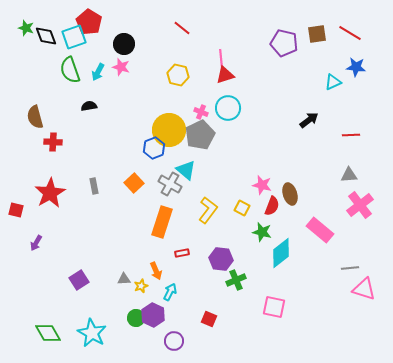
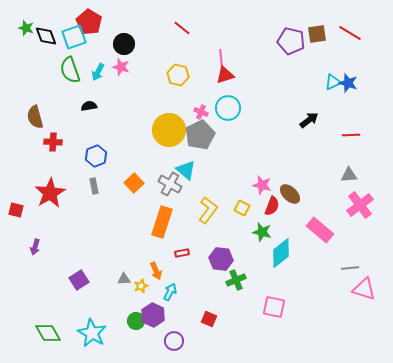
purple pentagon at (284, 43): moved 7 px right, 2 px up
blue star at (356, 67): moved 8 px left, 16 px down; rotated 12 degrees clockwise
blue hexagon at (154, 148): moved 58 px left, 8 px down
brown ellipse at (290, 194): rotated 30 degrees counterclockwise
purple arrow at (36, 243): moved 1 px left, 4 px down; rotated 14 degrees counterclockwise
green circle at (136, 318): moved 3 px down
